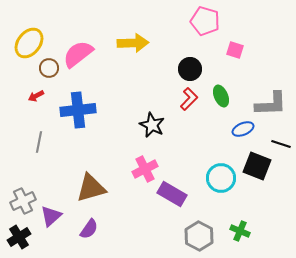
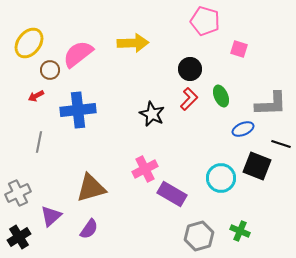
pink square: moved 4 px right, 1 px up
brown circle: moved 1 px right, 2 px down
black star: moved 11 px up
gray cross: moved 5 px left, 8 px up
gray hexagon: rotated 16 degrees clockwise
